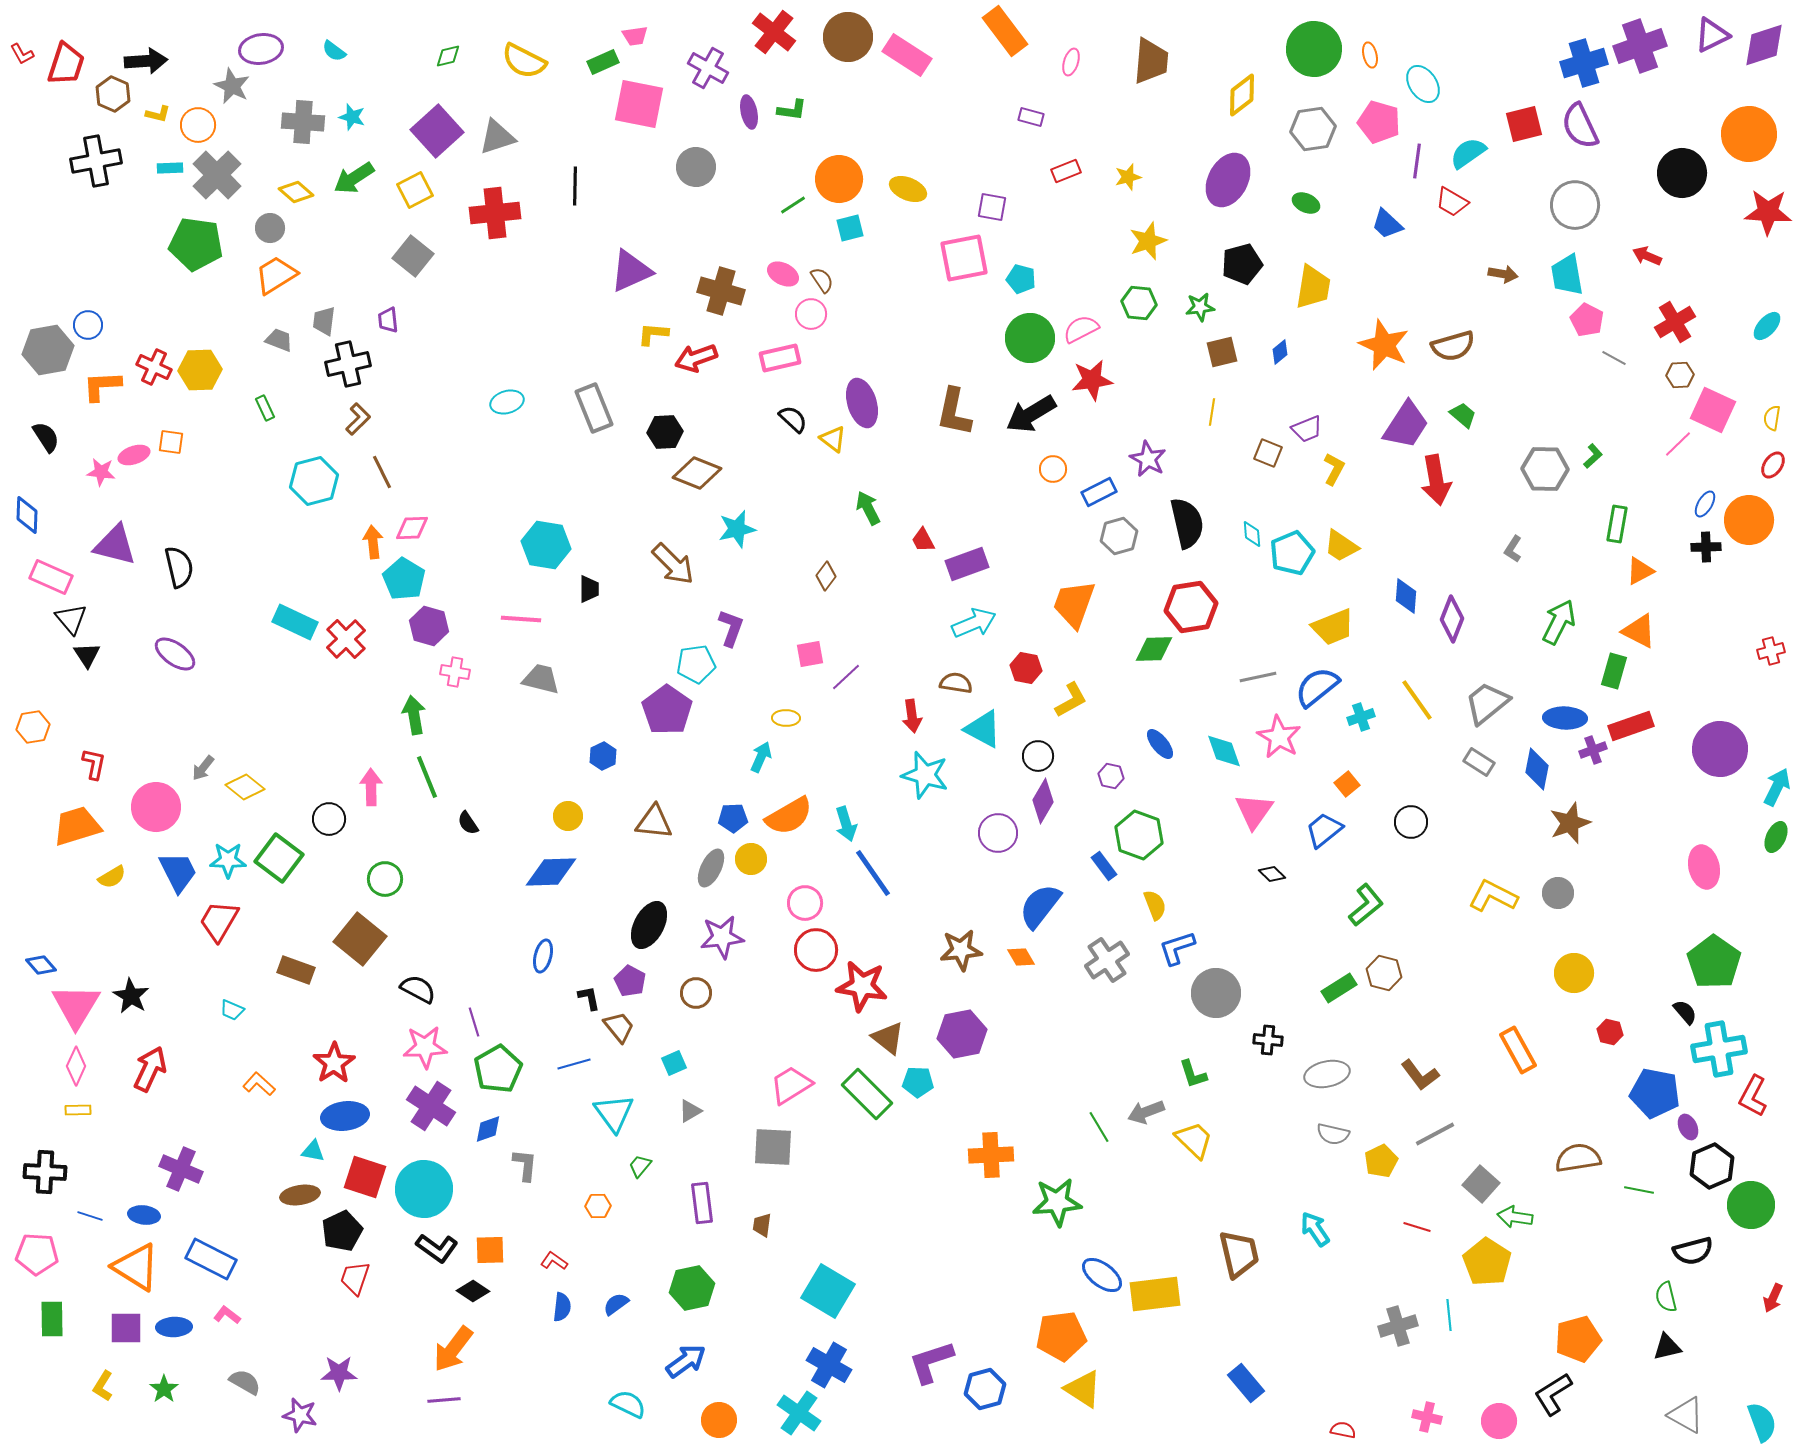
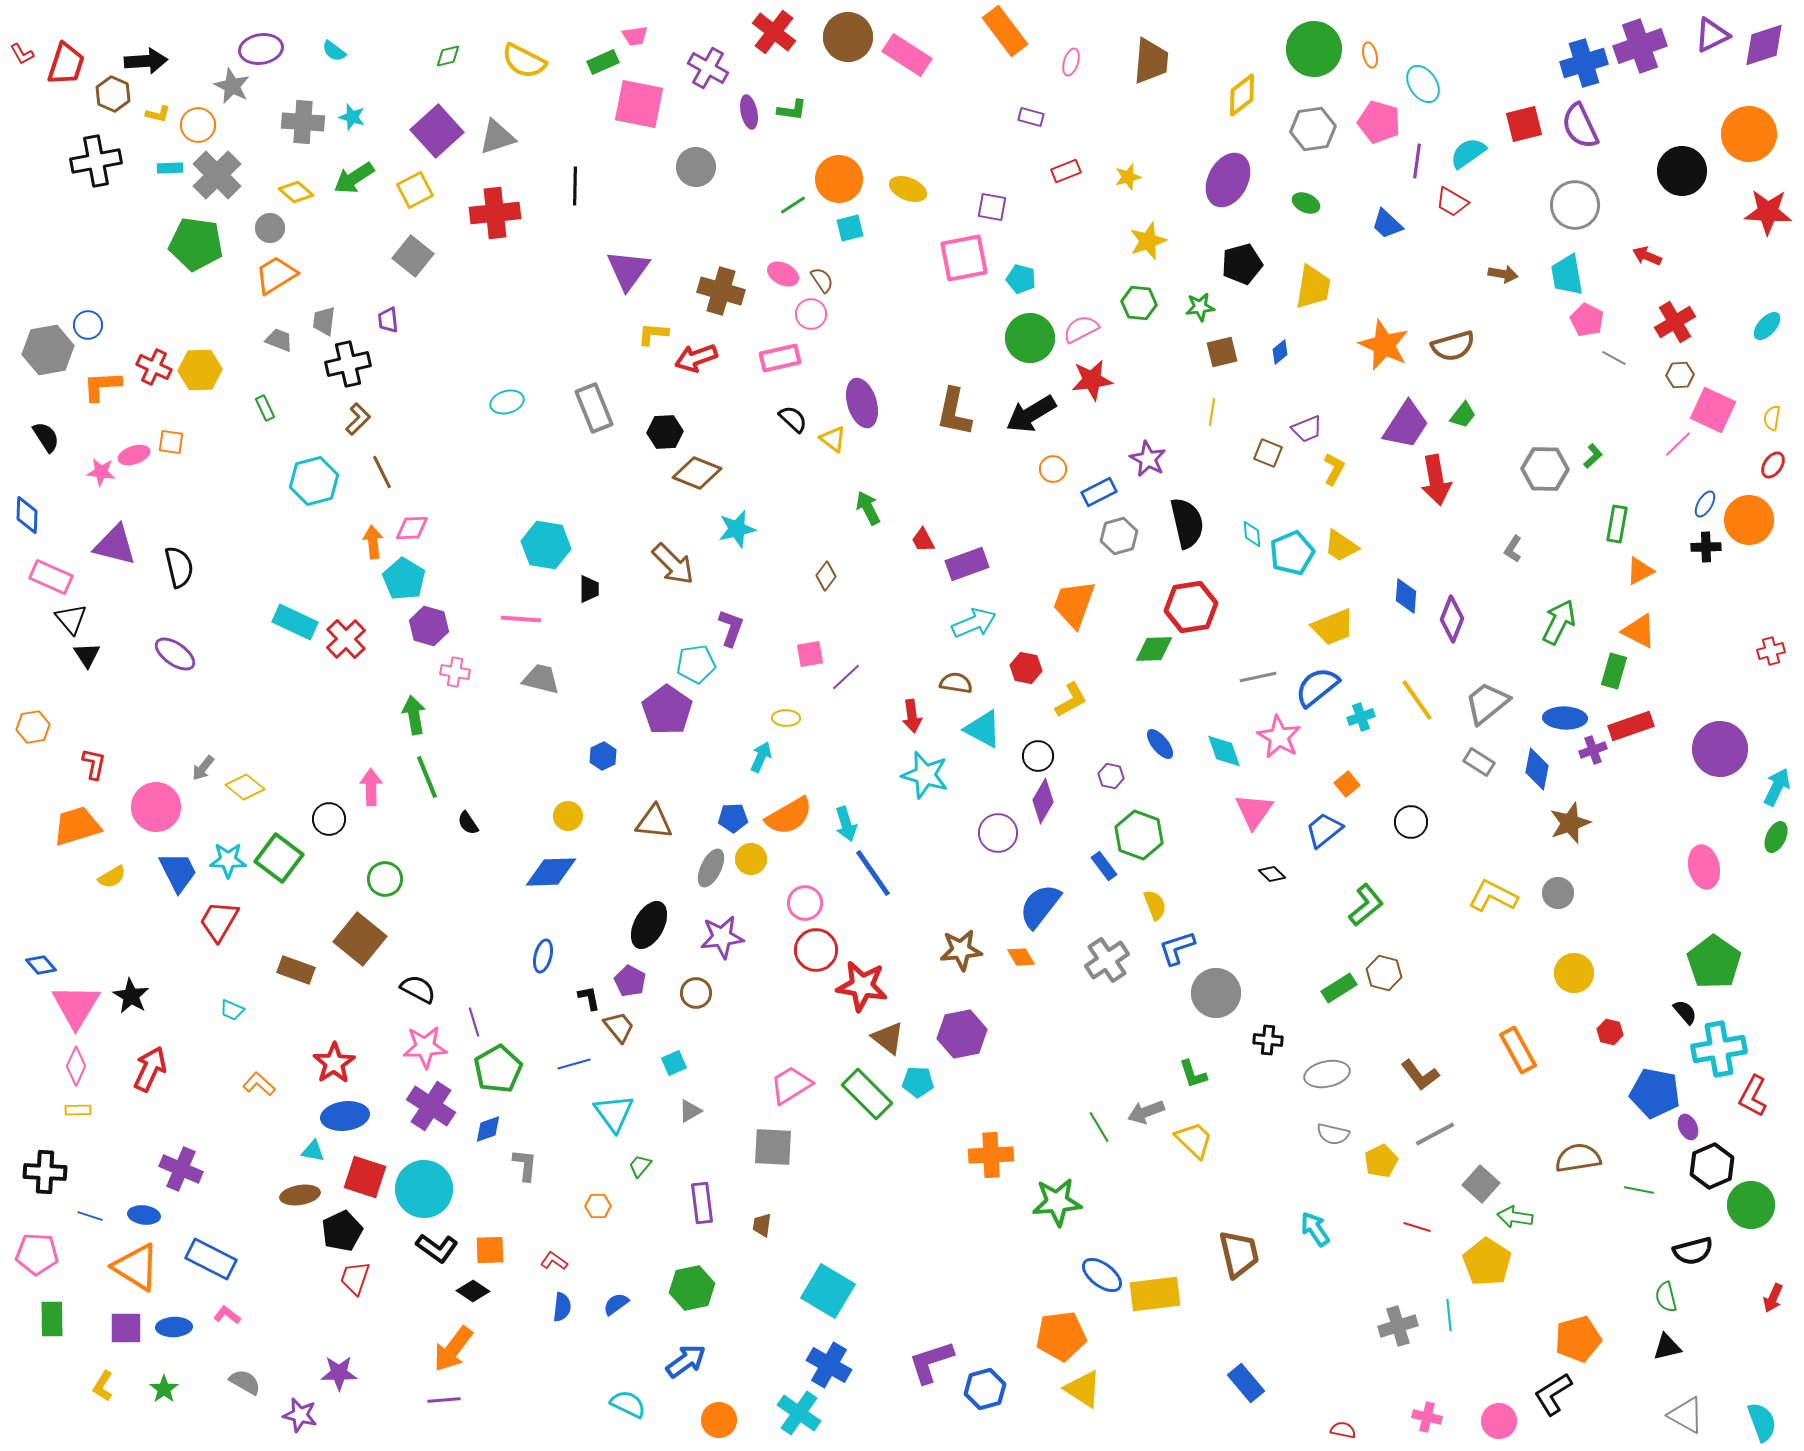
black circle at (1682, 173): moved 2 px up
purple triangle at (631, 271): moved 3 px left, 1 px up; rotated 30 degrees counterclockwise
green trapezoid at (1463, 415): rotated 88 degrees clockwise
